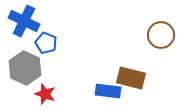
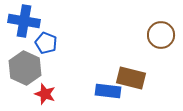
blue cross: rotated 16 degrees counterclockwise
